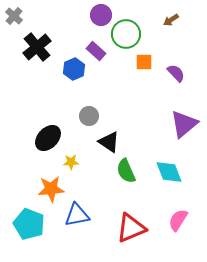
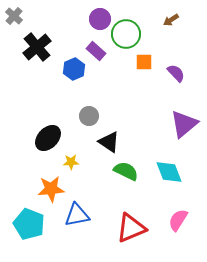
purple circle: moved 1 px left, 4 px down
green semicircle: rotated 140 degrees clockwise
